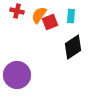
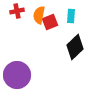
red cross: rotated 24 degrees counterclockwise
orange semicircle: rotated 24 degrees counterclockwise
black diamond: moved 2 px right; rotated 10 degrees counterclockwise
